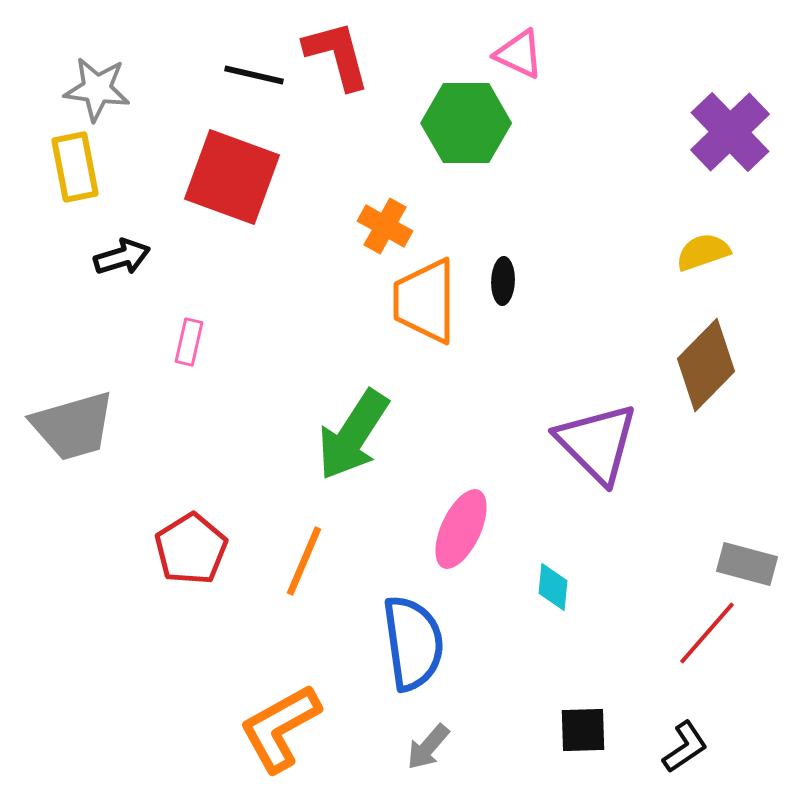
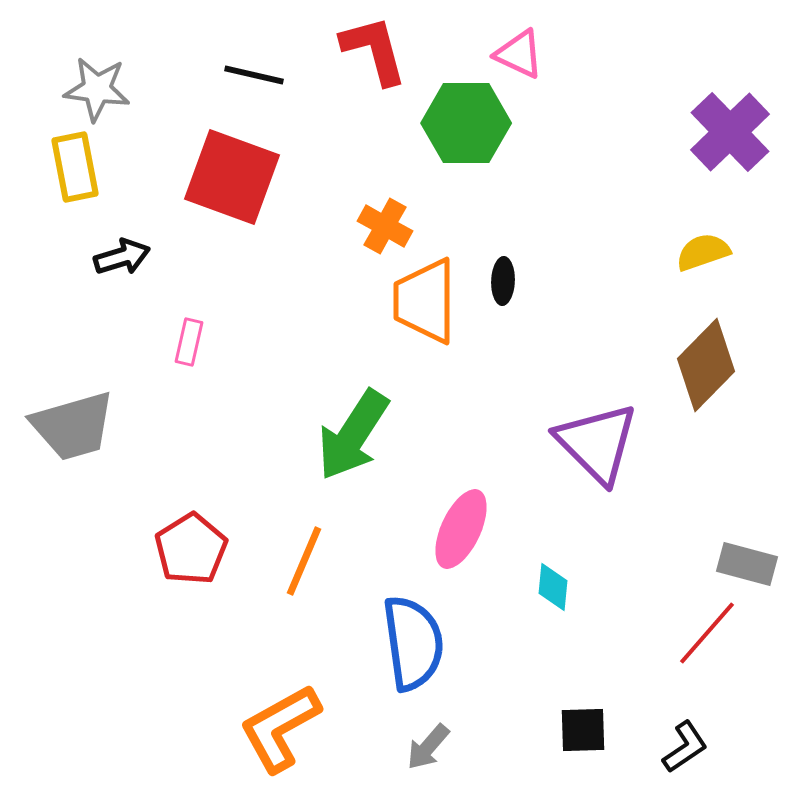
red L-shape: moved 37 px right, 5 px up
